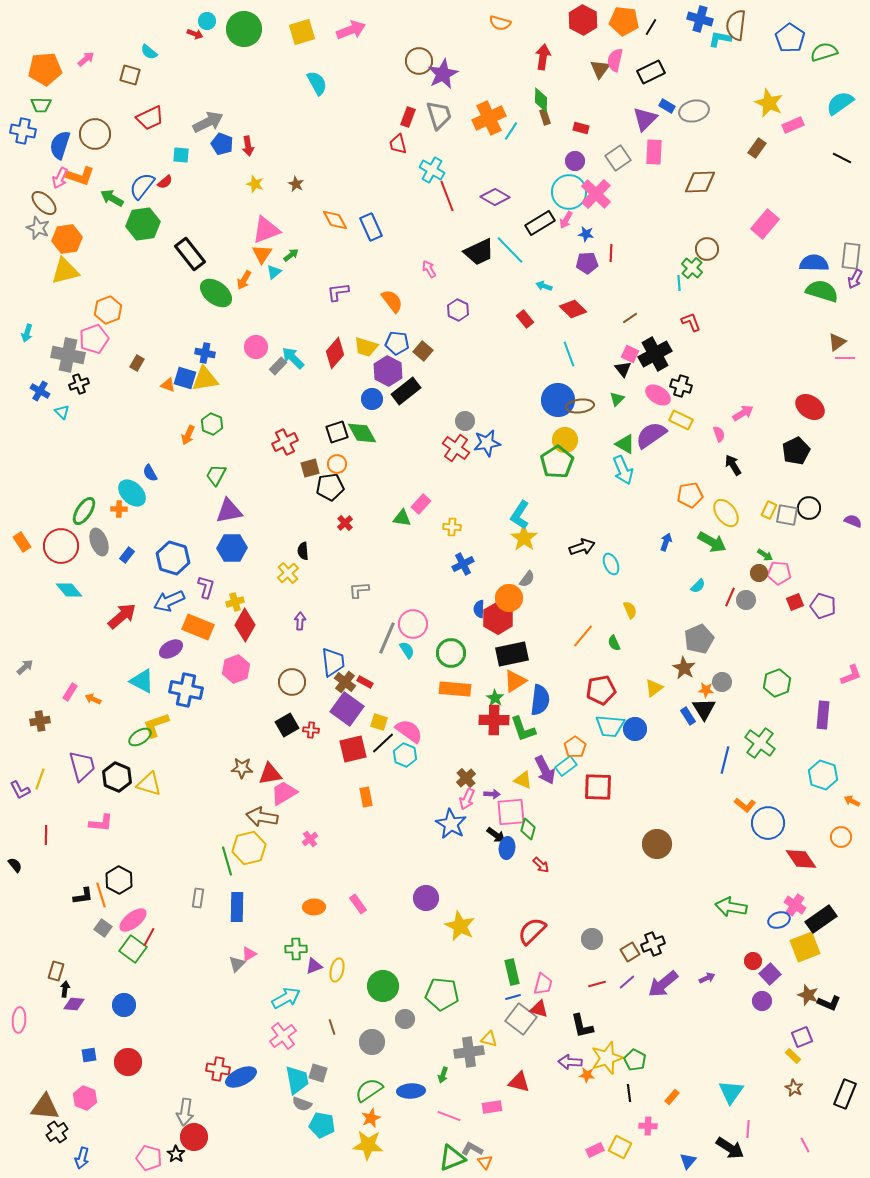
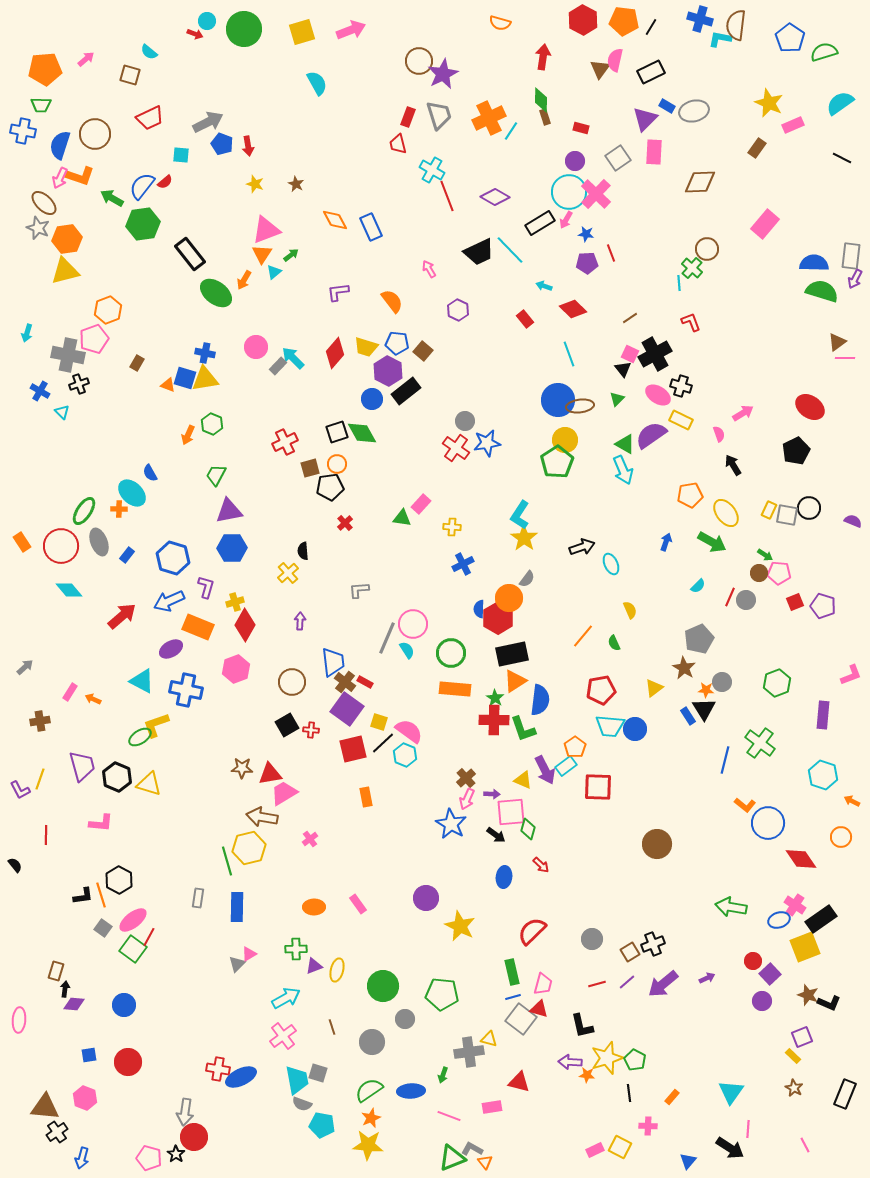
red line at (611, 253): rotated 24 degrees counterclockwise
blue ellipse at (507, 848): moved 3 px left, 29 px down
